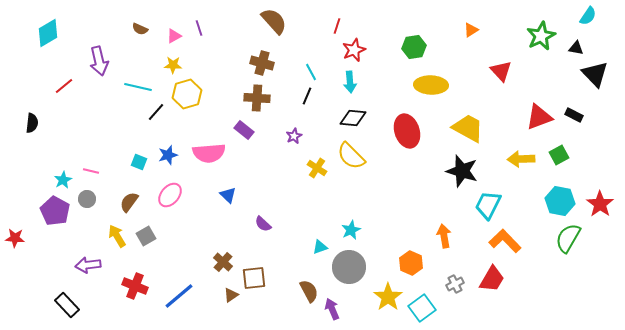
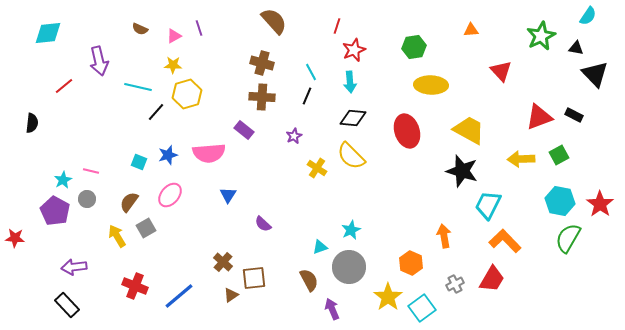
orange triangle at (471, 30): rotated 28 degrees clockwise
cyan diamond at (48, 33): rotated 24 degrees clockwise
brown cross at (257, 98): moved 5 px right, 1 px up
yellow trapezoid at (468, 128): moved 1 px right, 2 px down
blue triangle at (228, 195): rotated 18 degrees clockwise
gray square at (146, 236): moved 8 px up
purple arrow at (88, 265): moved 14 px left, 2 px down
brown semicircle at (309, 291): moved 11 px up
